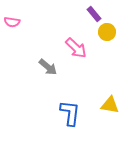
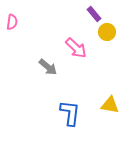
pink semicircle: rotated 91 degrees counterclockwise
